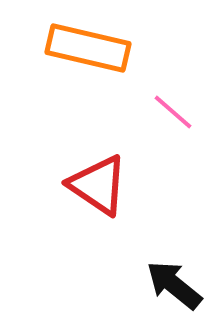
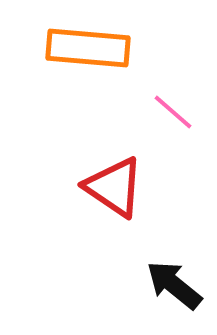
orange rectangle: rotated 8 degrees counterclockwise
red triangle: moved 16 px right, 2 px down
